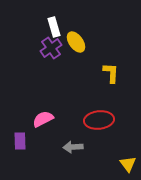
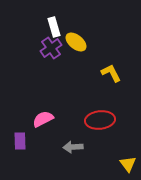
yellow ellipse: rotated 15 degrees counterclockwise
yellow L-shape: rotated 30 degrees counterclockwise
red ellipse: moved 1 px right
